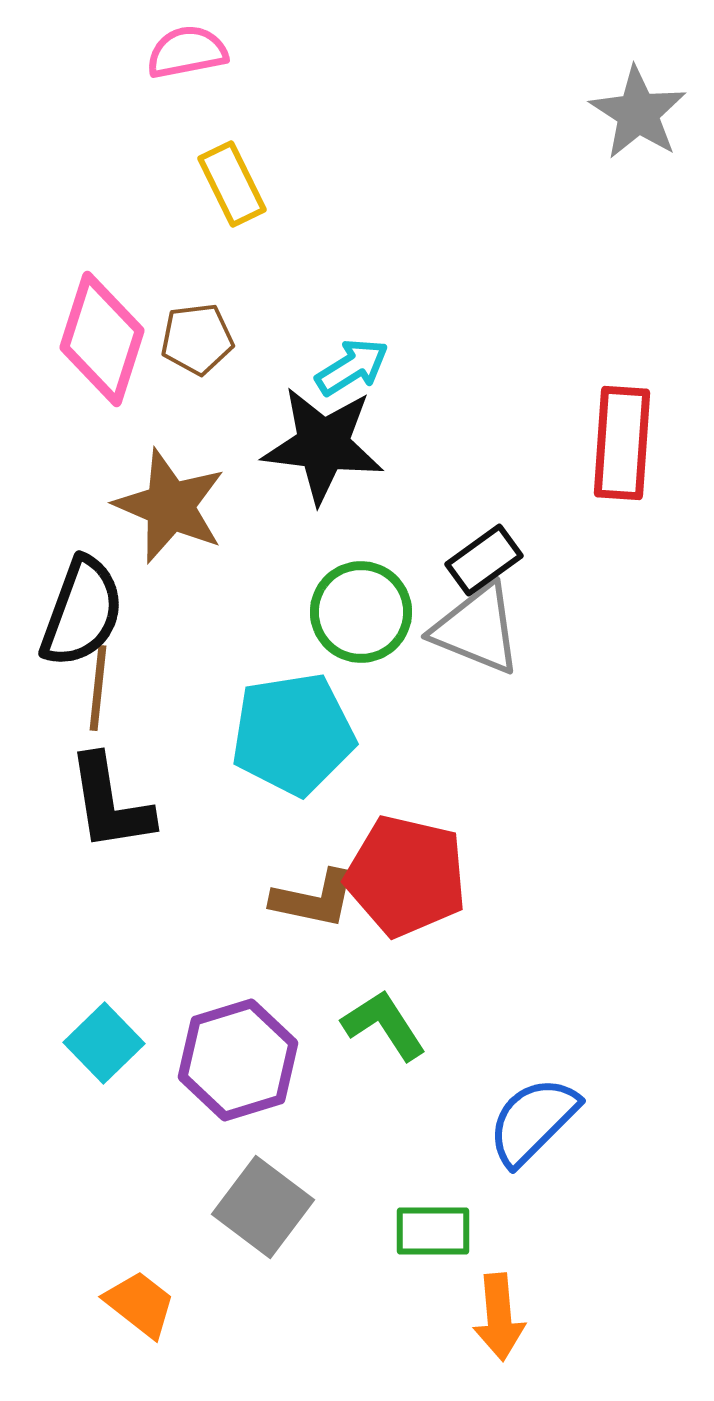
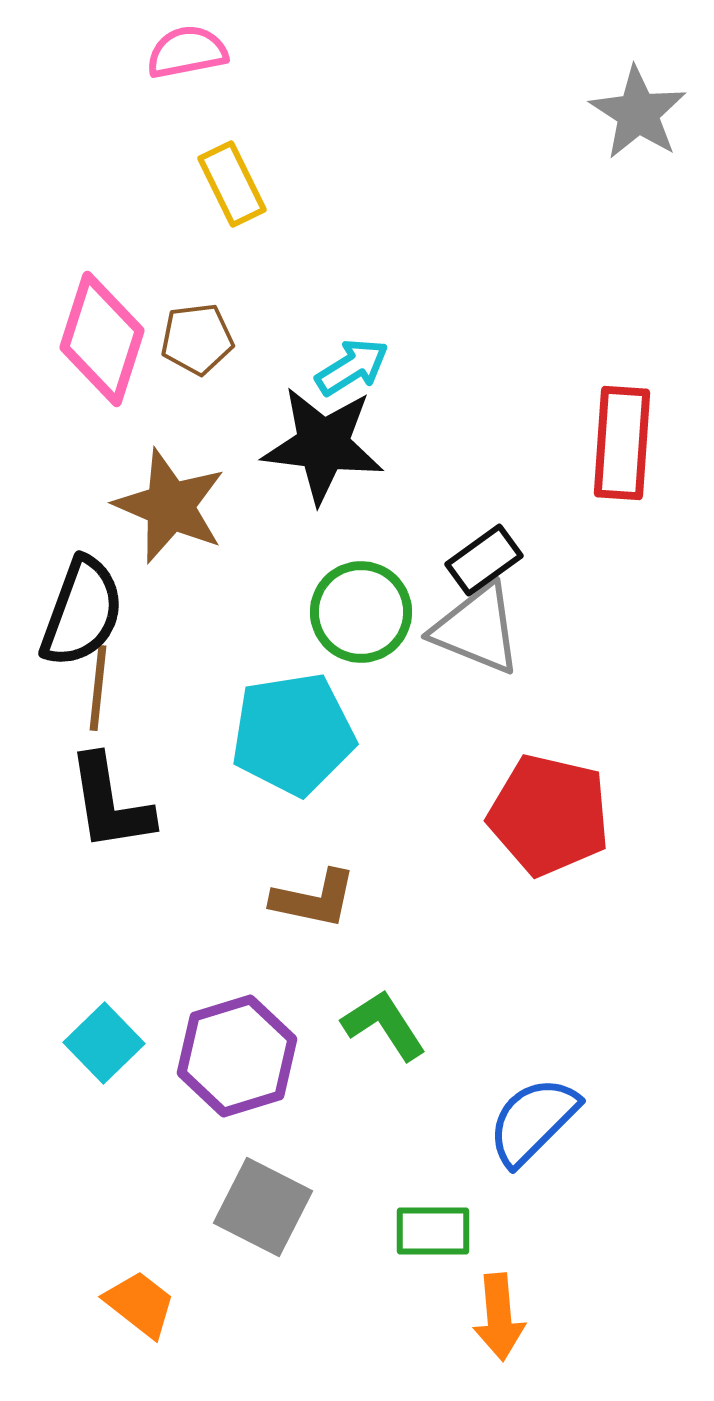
red pentagon: moved 143 px right, 61 px up
purple hexagon: moved 1 px left, 4 px up
gray square: rotated 10 degrees counterclockwise
